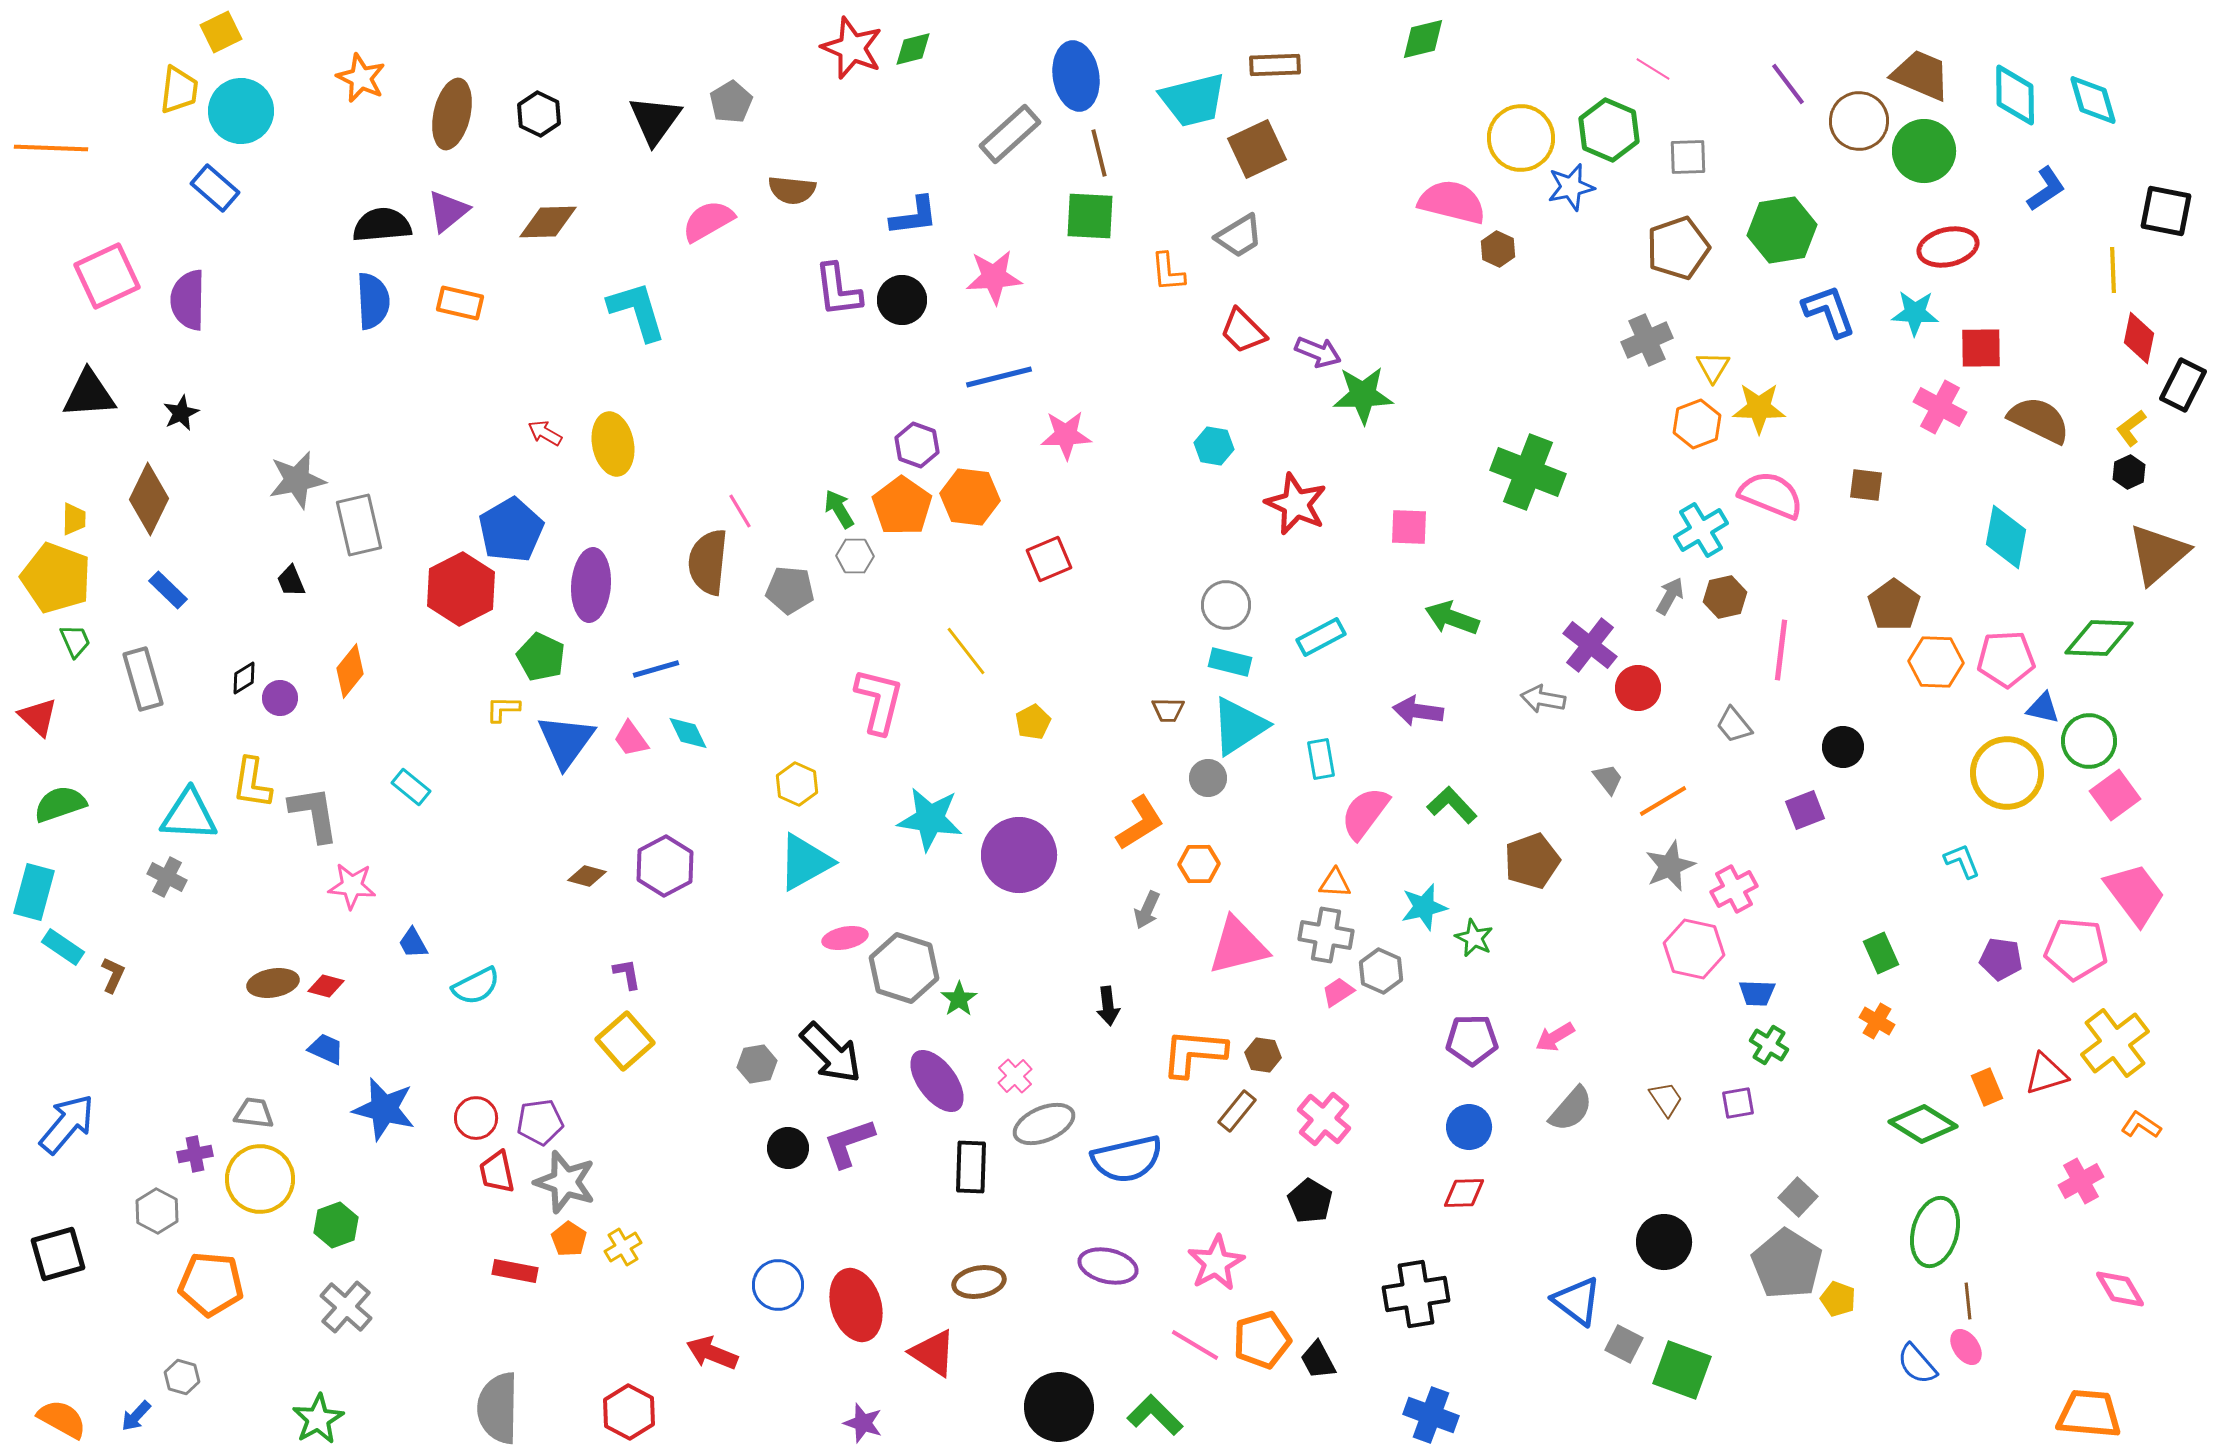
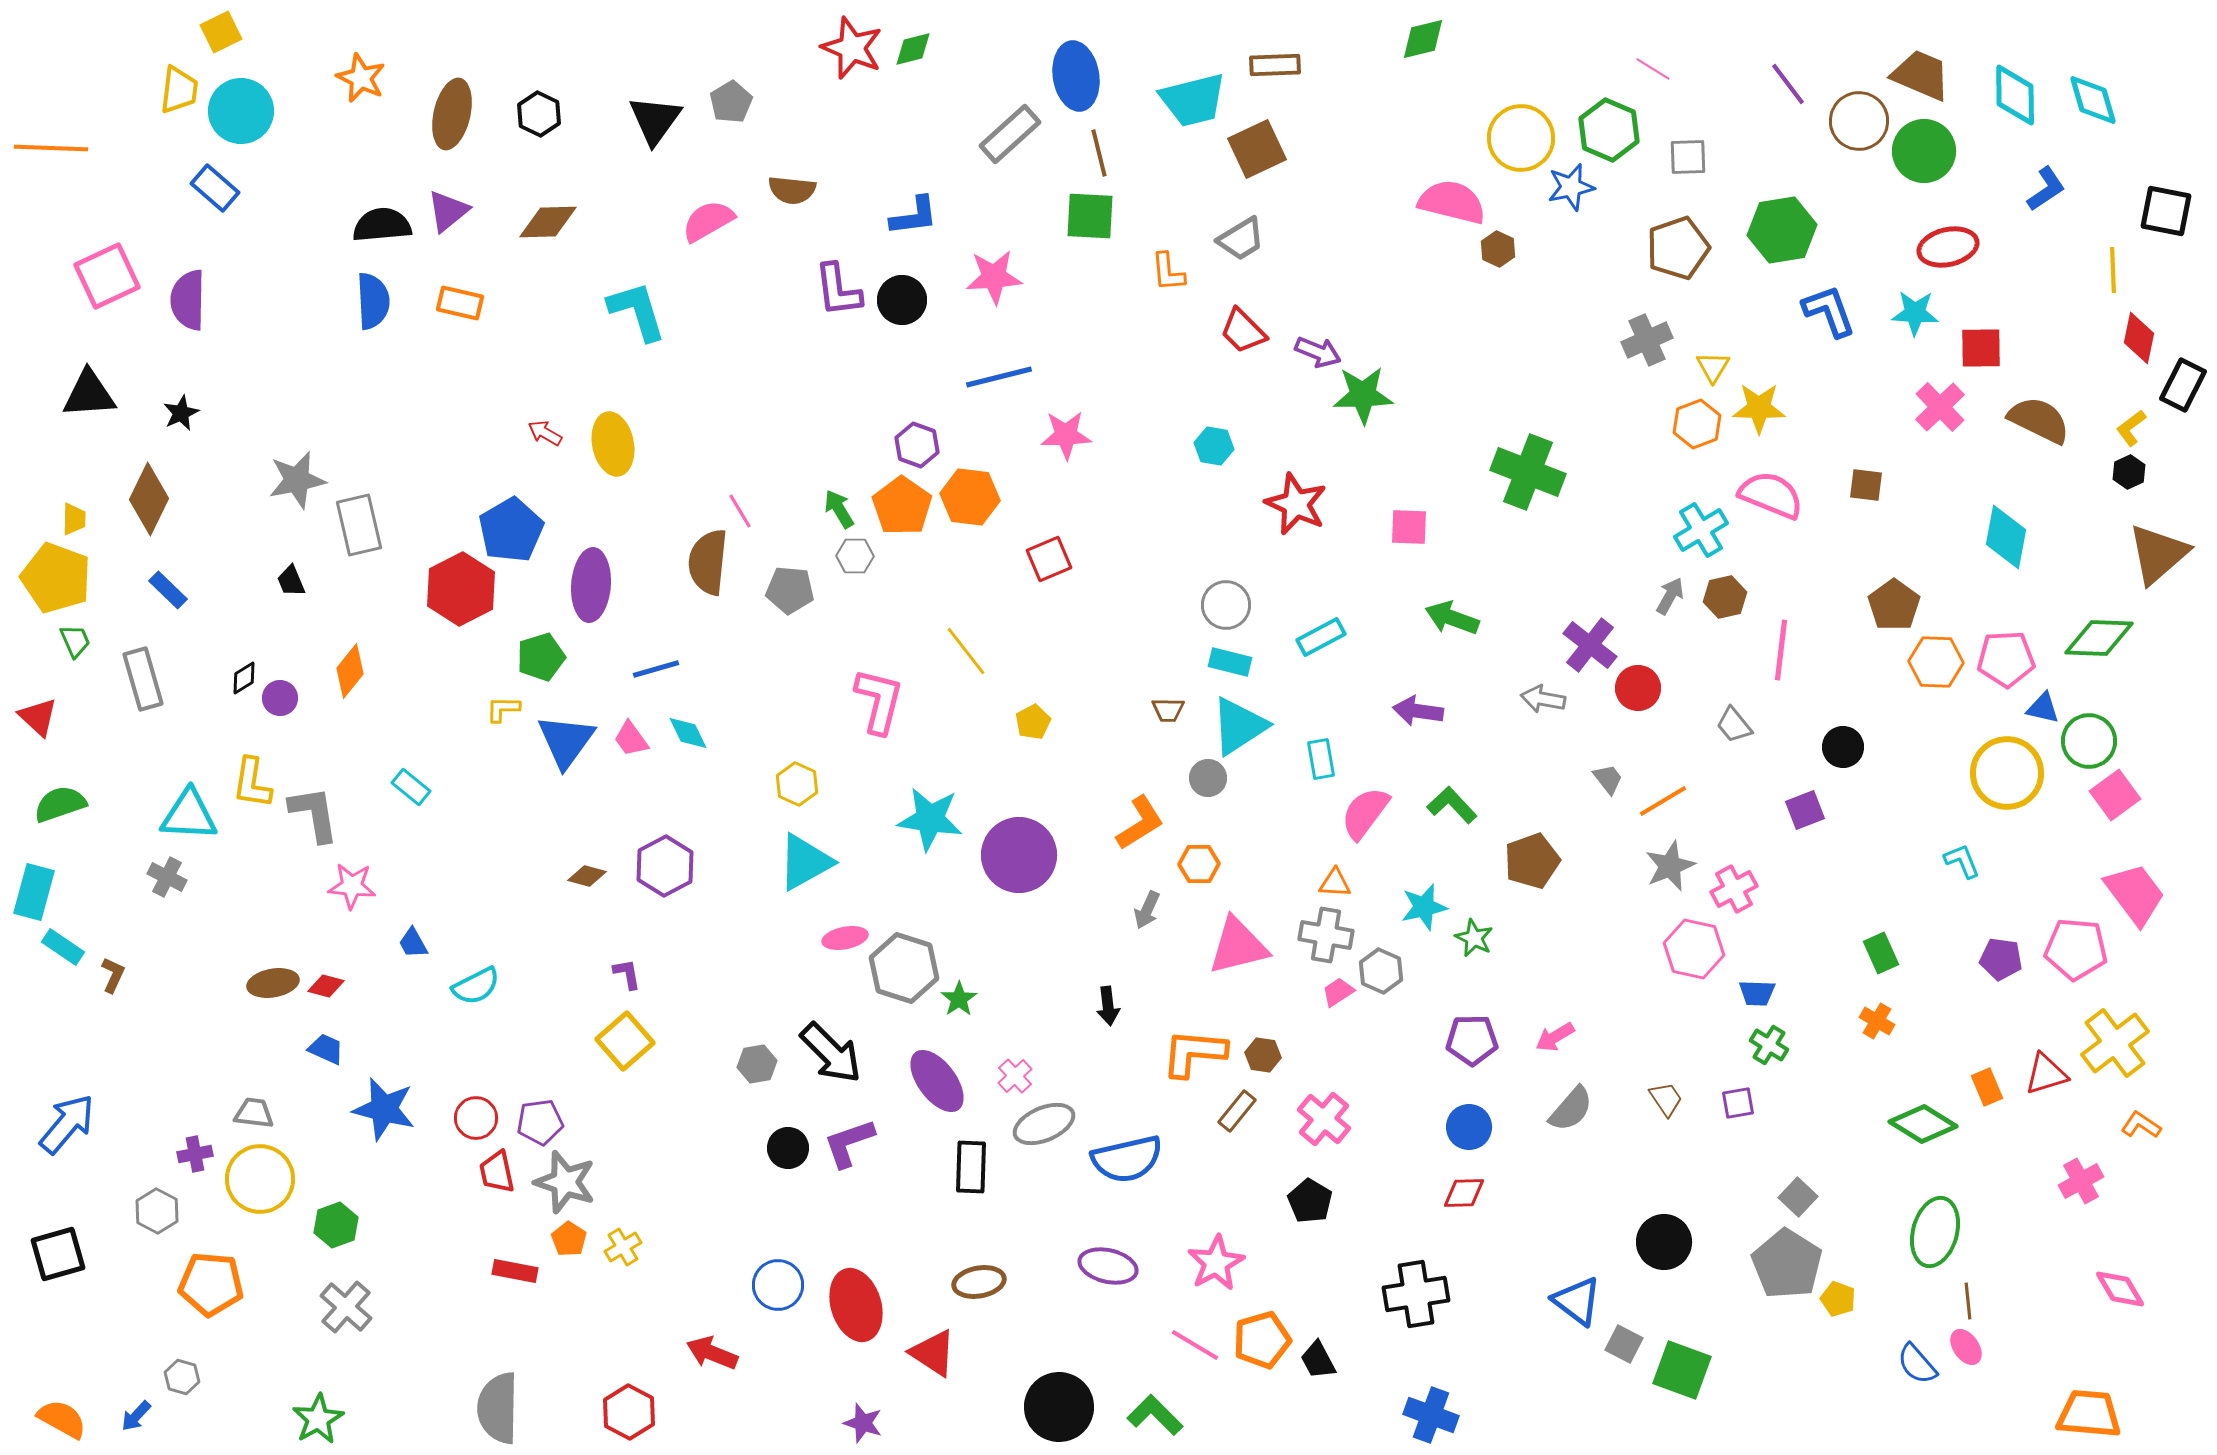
gray trapezoid at (1239, 236): moved 2 px right, 3 px down
pink cross at (1940, 407): rotated 18 degrees clockwise
green pentagon at (541, 657): rotated 30 degrees clockwise
